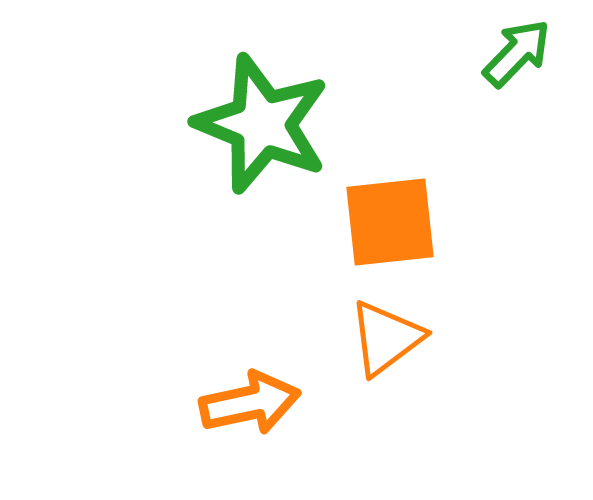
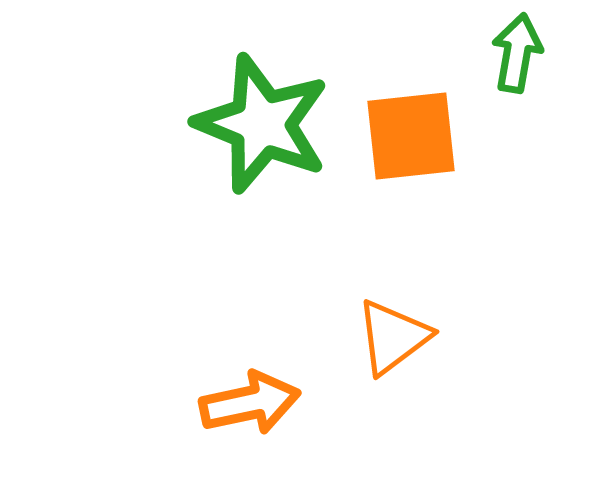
green arrow: rotated 34 degrees counterclockwise
orange square: moved 21 px right, 86 px up
orange triangle: moved 7 px right, 1 px up
